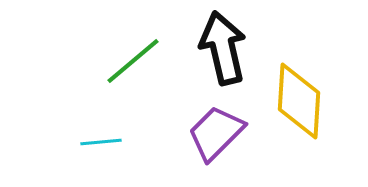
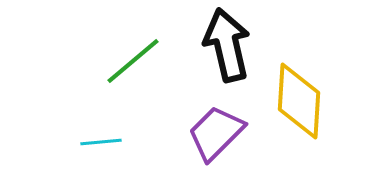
black arrow: moved 4 px right, 3 px up
